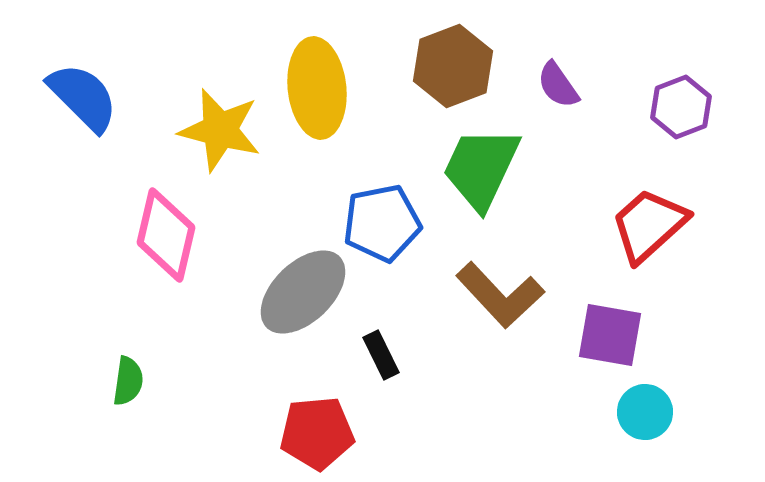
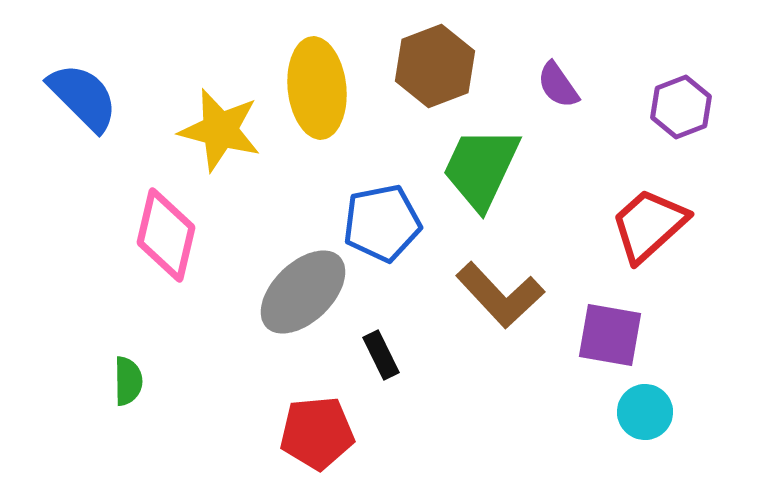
brown hexagon: moved 18 px left
green semicircle: rotated 9 degrees counterclockwise
